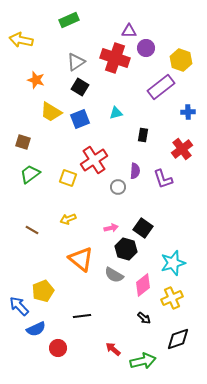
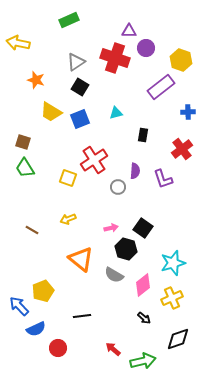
yellow arrow at (21, 40): moved 3 px left, 3 px down
green trapezoid at (30, 174): moved 5 px left, 6 px up; rotated 85 degrees counterclockwise
